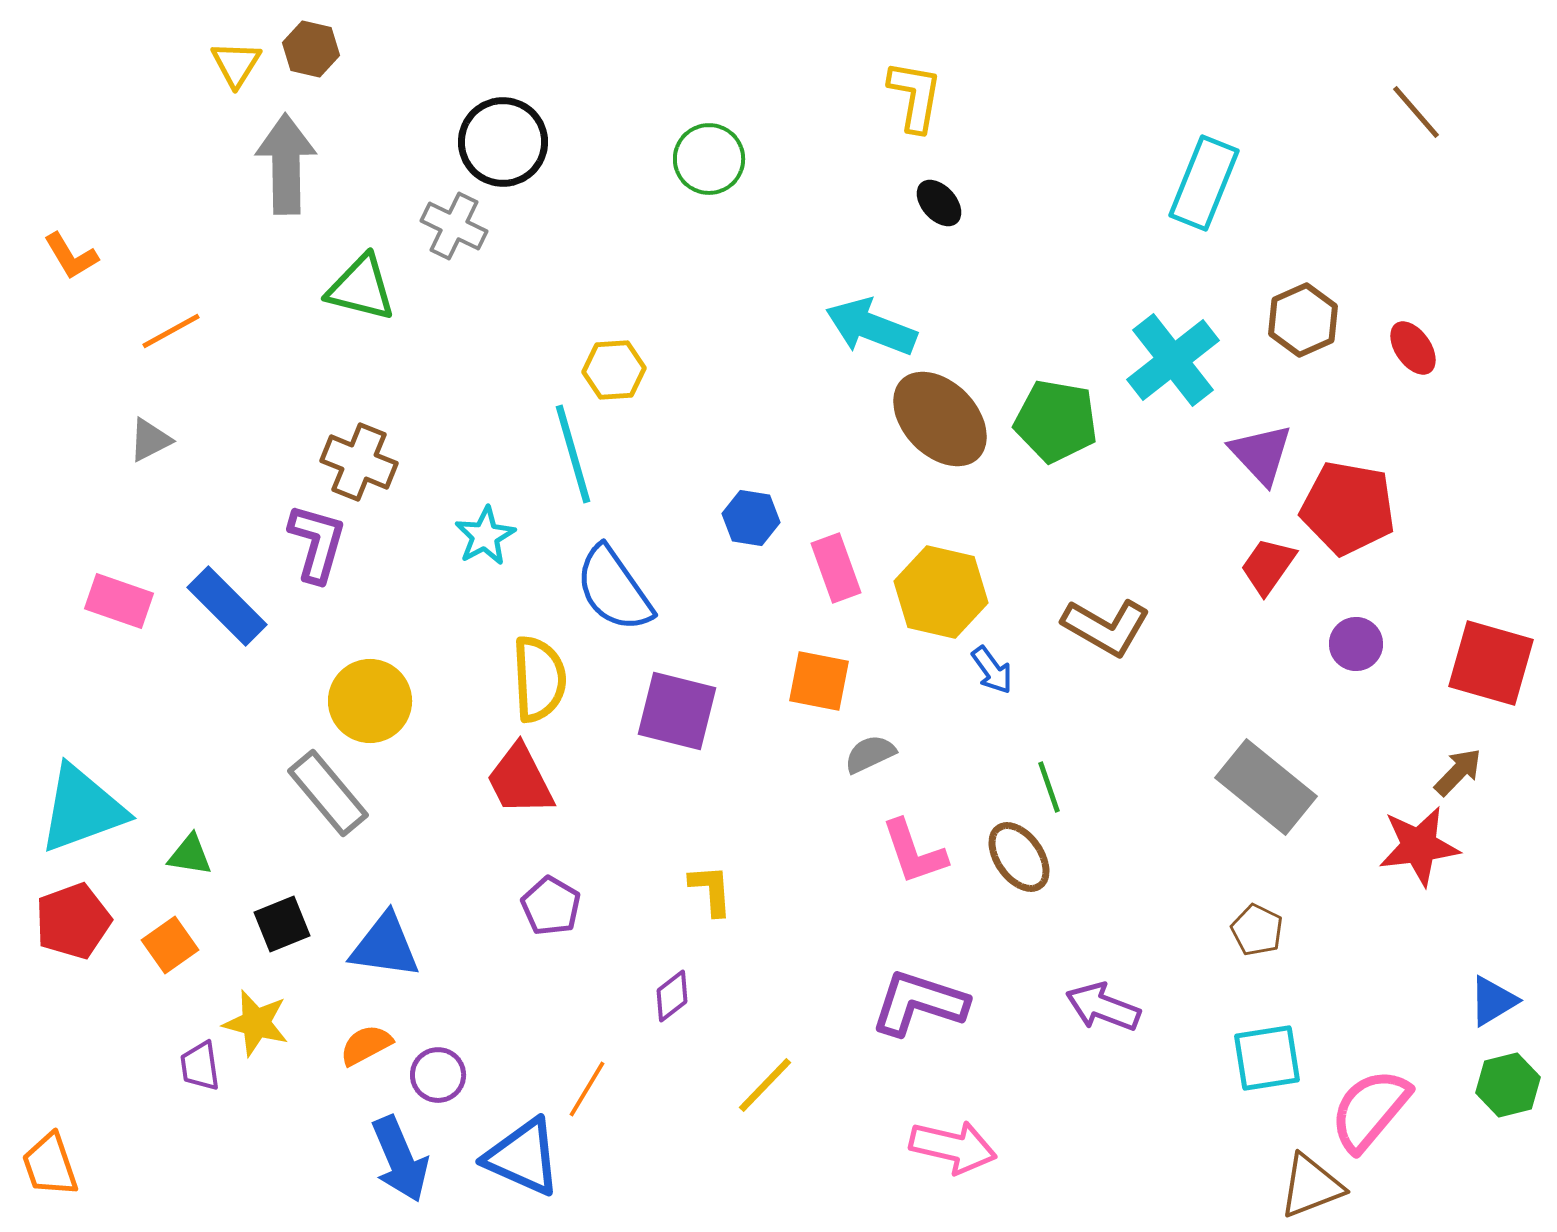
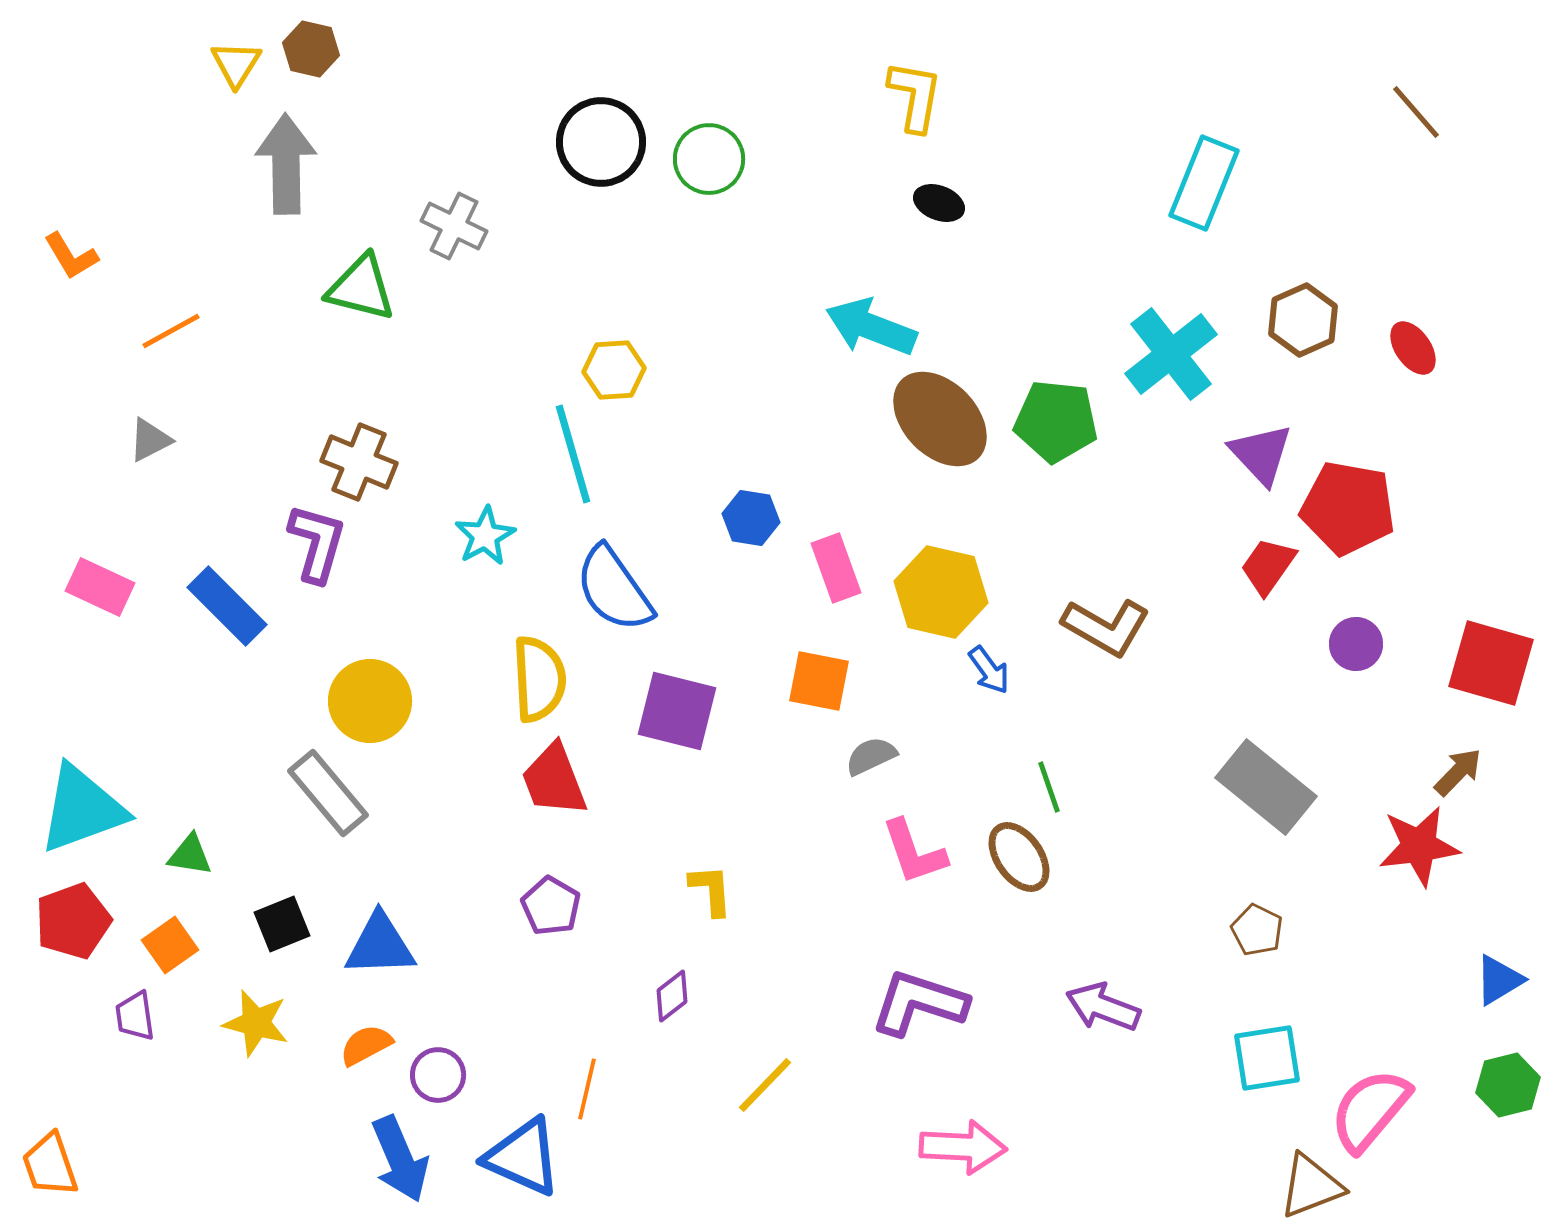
black circle at (503, 142): moved 98 px right
black ellipse at (939, 203): rotated 27 degrees counterclockwise
cyan cross at (1173, 360): moved 2 px left, 6 px up
green pentagon at (1056, 421): rotated 4 degrees counterclockwise
pink rectangle at (119, 601): moved 19 px left, 14 px up; rotated 6 degrees clockwise
blue arrow at (992, 670): moved 3 px left
gray semicircle at (870, 754): moved 1 px right, 2 px down
red trapezoid at (520, 780): moved 34 px right; rotated 6 degrees clockwise
blue triangle at (385, 946): moved 5 px left, 1 px up; rotated 10 degrees counterclockwise
blue triangle at (1493, 1001): moved 6 px right, 21 px up
purple trapezoid at (200, 1066): moved 65 px left, 50 px up
orange line at (587, 1089): rotated 18 degrees counterclockwise
pink arrow at (953, 1147): moved 10 px right; rotated 10 degrees counterclockwise
